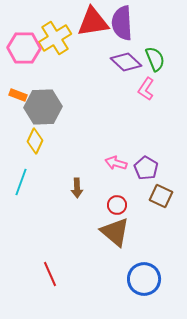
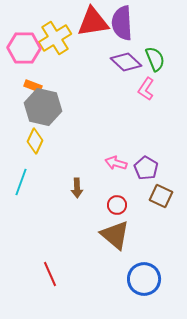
orange rectangle: moved 15 px right, 9 px up
gray hexagon: rotated 15 degrees clockwise
brown triangle: moved 3 px down
